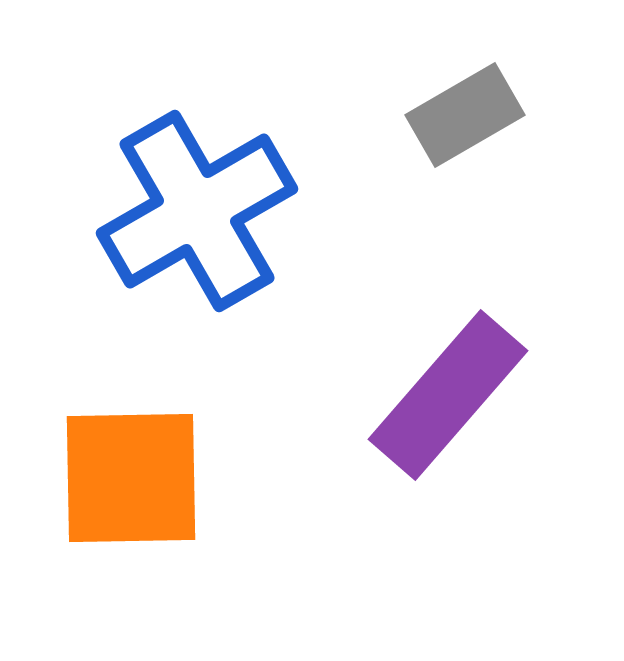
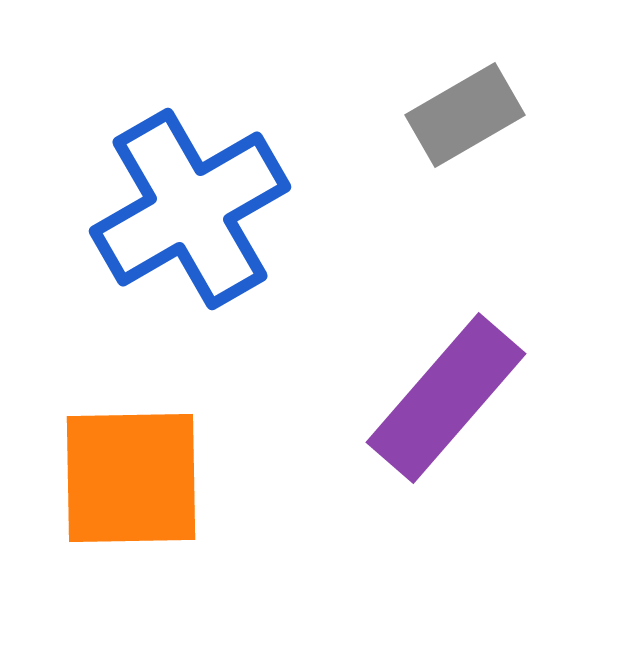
blue cross: moved 7 px left, 2 px up
purple rectangle: moved 2 px left, 3 px down
